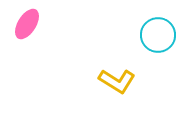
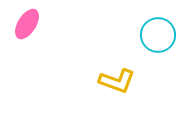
yellow L-shape: rotated 12 degrees counterclockwise
